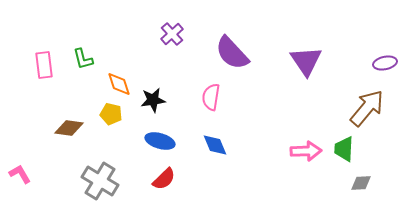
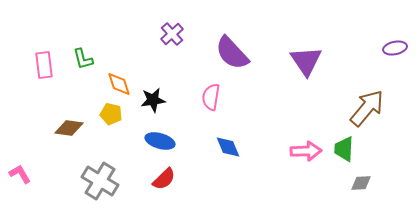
purple ellipse: moved 10 px right, 15 px up
blue diamond: moved 13 px right, 2 px down
